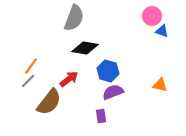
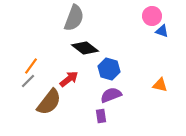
black diamond: rotated 28 degrees clockwise
blue hexagon: moved 1 px right, 2 px up
purple semicircle: moved 2 px left, 3 px down
